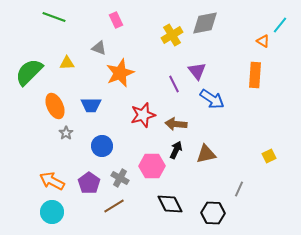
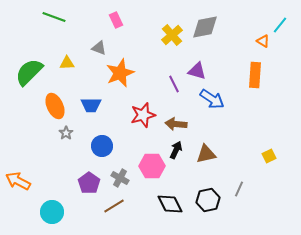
gray diamond: moved 4 px down
yellow cross: rotated 10 degrees counterclockwise
purple triangle: rotated 36 degrees counterclockwise
orange arrow: moved 34 px left
black hexagon: moved 5 px left, 13 px up; rotated 15 degrees counterclockwise
